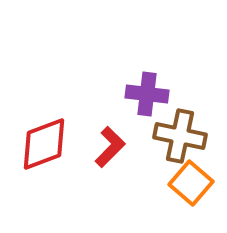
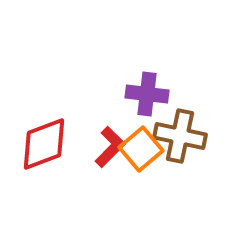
orange square: moved 50 px left, 34 px up; rotated 9 degrees clockwise
